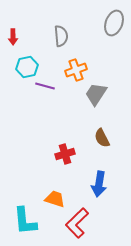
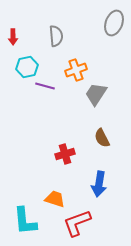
gray semicircle: moved 5 px left
red L-shape: rotated 24 degrees clockwise
